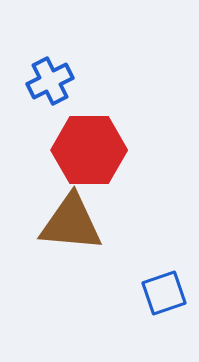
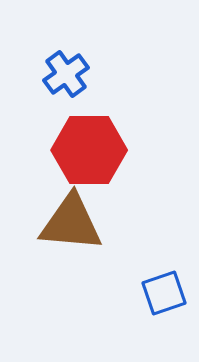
blue cross: moved 16 px right, 7 px up; rotated 9 degrees counterclockwise
